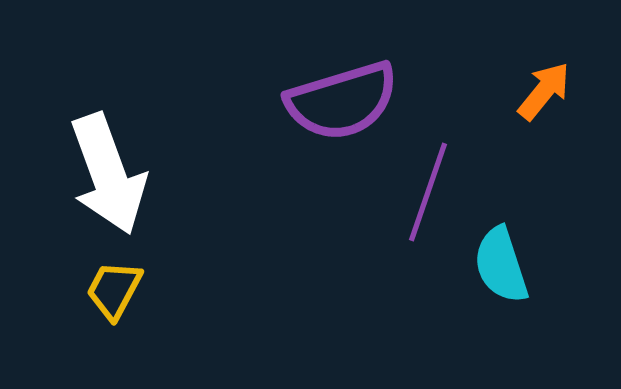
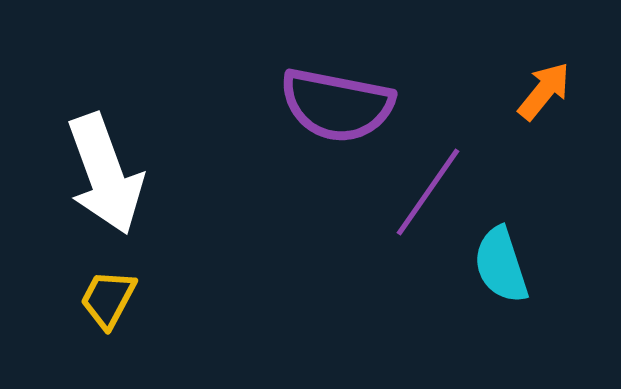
purple semicircle: moved 5 px left, 4 px down; rotated 28 degrees clockwise
white arrow: moved 3 px left
purple line: rotated 16 degrees clockwise
yellow trapezoid: moved 6 px left, 9 px down
